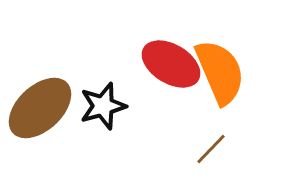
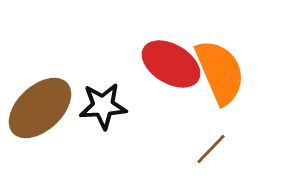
black star: rotated 12 degrees clockwise
